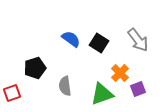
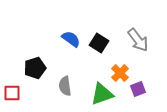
red square: rotated 18 degrees clockwise
